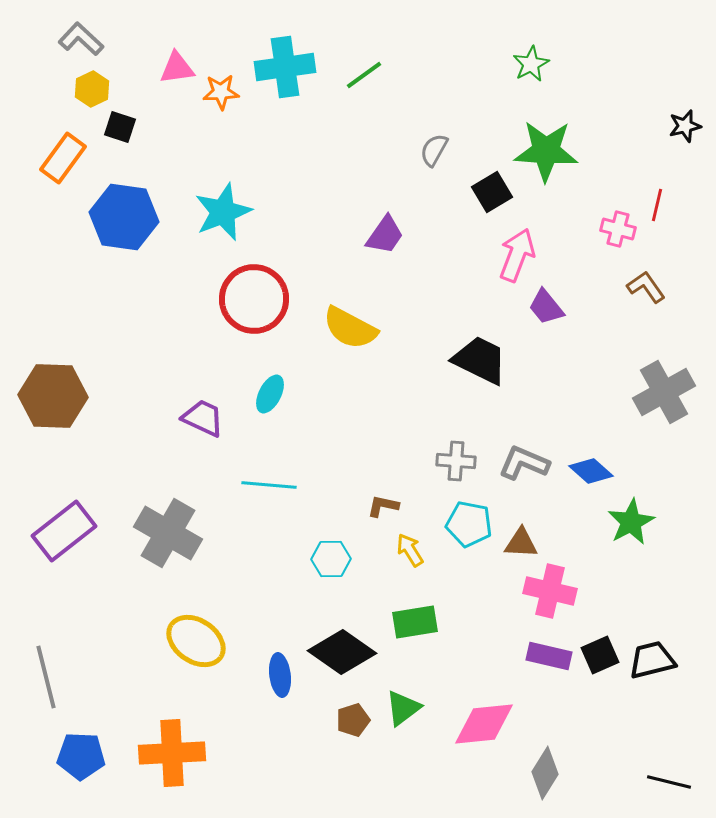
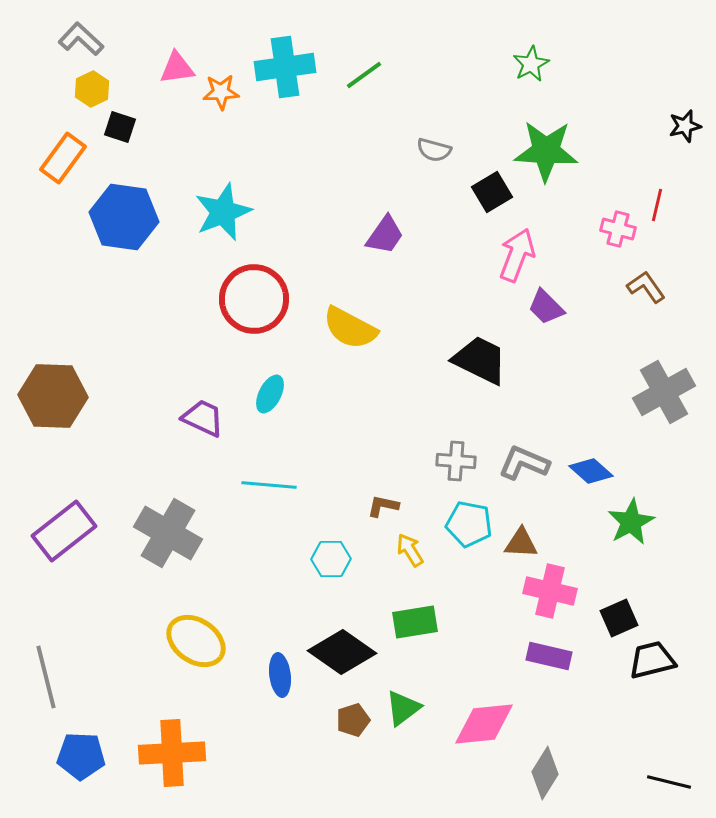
gray semicircle at (434, 150): rotated 104 degrees counterclockwise
purple trapezoid at (546, 307): rotated 6 degrees counterclockwise
black square at (600, 655): moved 19 px right, 37 px up
